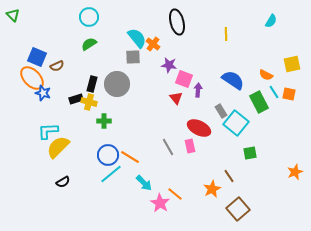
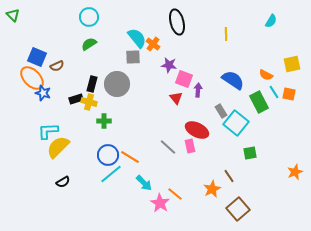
red ellipse at (199, 128): moved 2 px left, 2 px down
gray line at (168, 147): rotated 18 degrees counterclockwise
